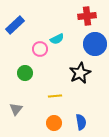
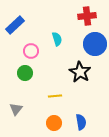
cyan semicircle: rotated 80 degrees counterclockwise
pink circle: moved 9 px left, 2 px down
black star: moved 1 px up; rotated 15 degrees counterclockwise
